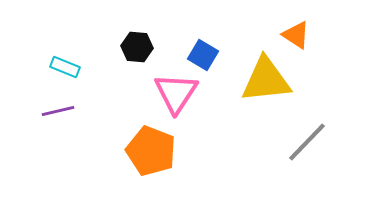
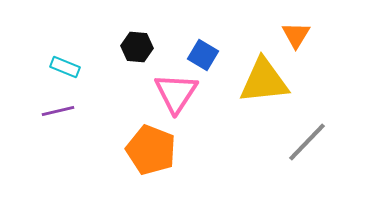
orange triangle: rotated 28 degrees clockwise
yellow triangle: moved 2 px left, 1 px down
orange pentagon: moved 1 px up
